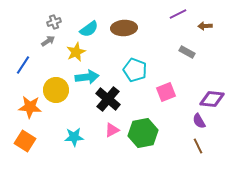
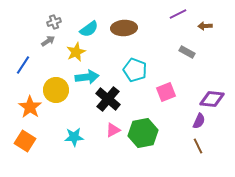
orange star: rotated 30 degrees clockwise
purple semicircle: rotated 126 degrees counterclockwise
pink triangle: moved 1 px right
